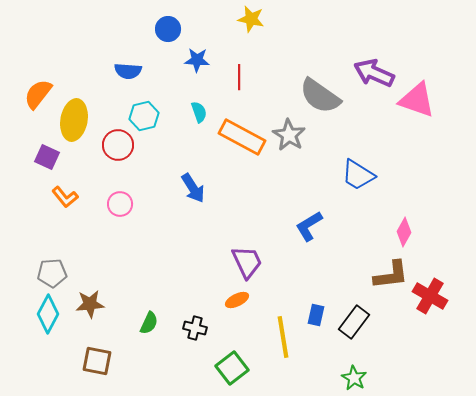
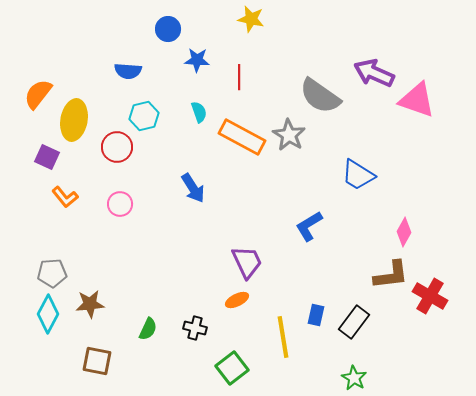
red circle: moved 1 px left, 2 px down
green semicircle: moved 1 px left, 6 px down
